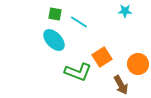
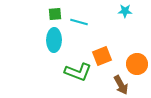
green square: rotated 16 degrees counterclockwise
cyan line: rotated 18 degrees counterclockwise
cyan ellipse: rotated 45 degrees clockwise
orange square: moved 1 px up; rotated 12 degrees clockwise
orange circle: moved 1 px left
